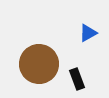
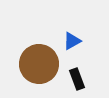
blue triangle: moved 16 px left, 8 px down
